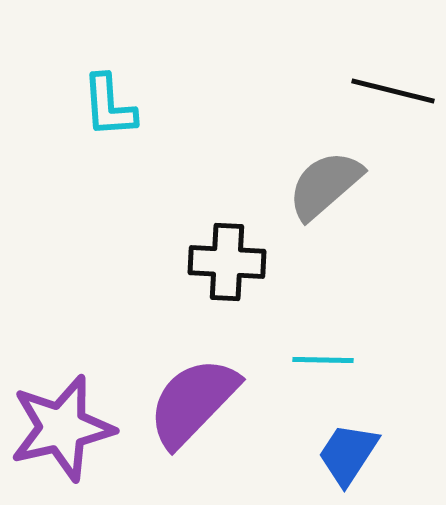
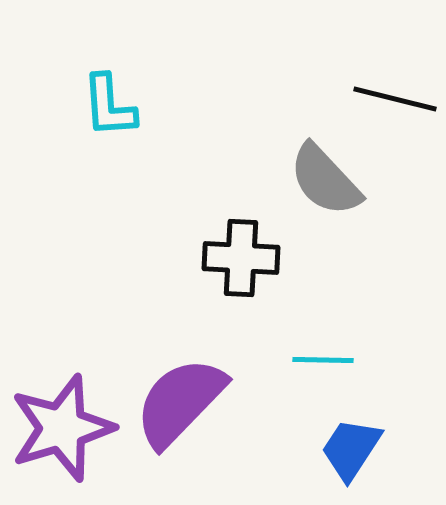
black line: moved 2 px right, 8 px down
gray semicircle: moved 5 px up; rotated 92 degrees counterclockwise
black cross: moved 14 px right, 4 px up
purple semicircle: moved 13 px left
purple star: rotated 4 degrees counterclockwise
blue trapezoid: moved 3 px right, 5 px up
